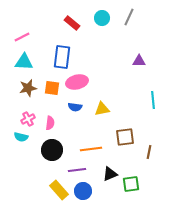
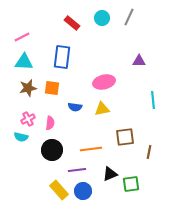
pink ellipse: moved 27 px right
